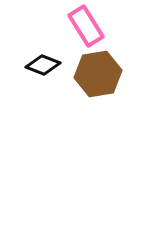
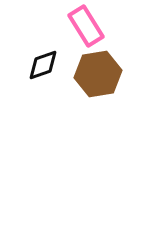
black diamond: rotated 40 degrees counterclockwise
